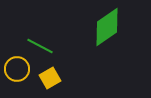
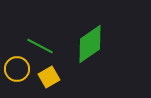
green diamond: moved 17 px left, 17 px down
yellow square: moved 1 px left, 1 px up
